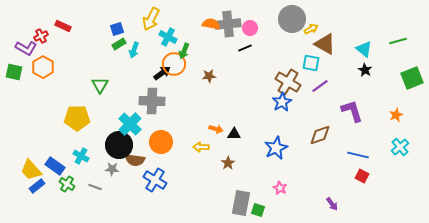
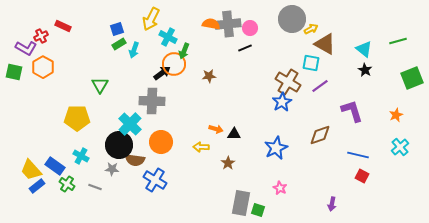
purple arrow at (332, 204): rotated 48 degrees clockwise
